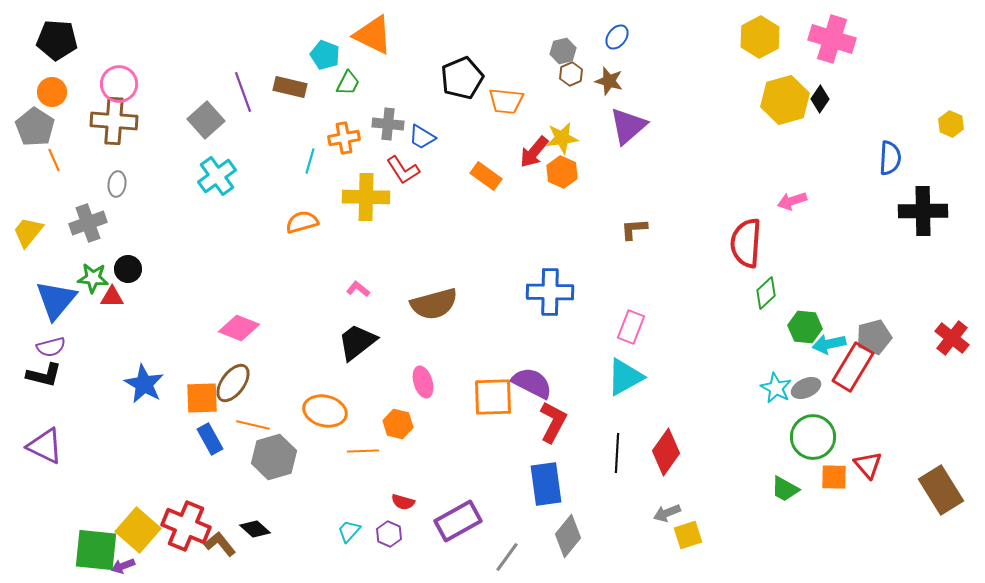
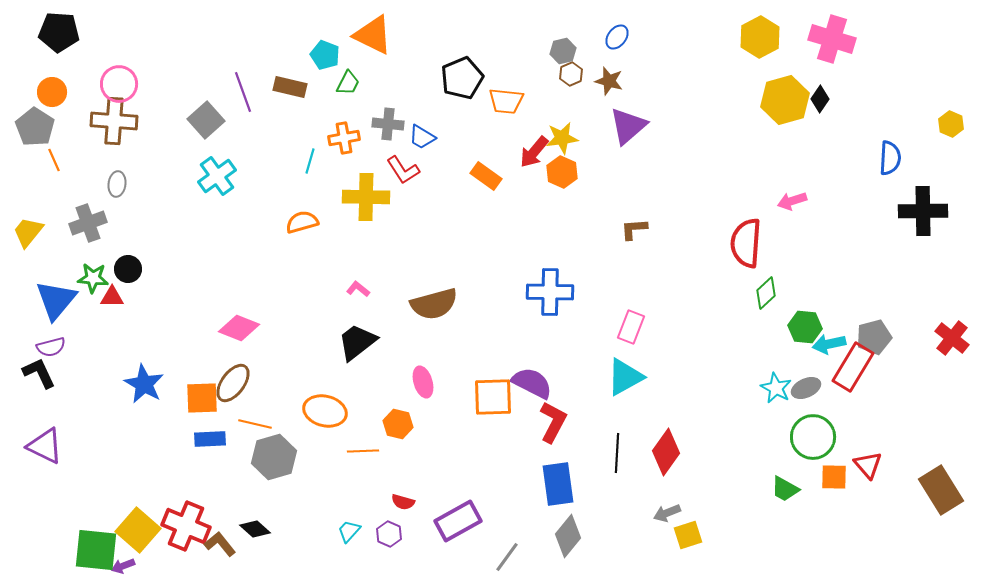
black pentagon at (57, 40): moved 2 px right, 8 px up
black L-shape at (44, 375): moved 5 px left, 2 px up; rotated 129 degrees counterclockwise
orange line at (253, 425): moved 2 px right, 1 px up
blue rectangle at (210, 439): rotated 64 degrees counterclockwise
blue rectangle at (546, 484): moved 12 px right
